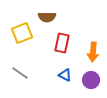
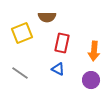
orange arrow: moved 1 px right, 1 px up
blue triangle: moved 7 px left, 6 px up
